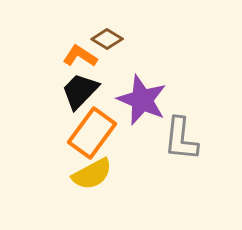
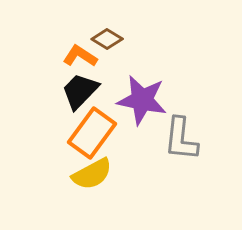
purple star: rotated 12 degrees counterclockwise
